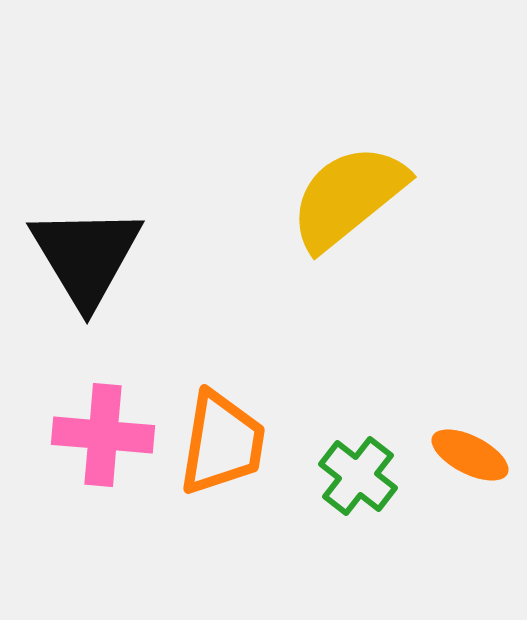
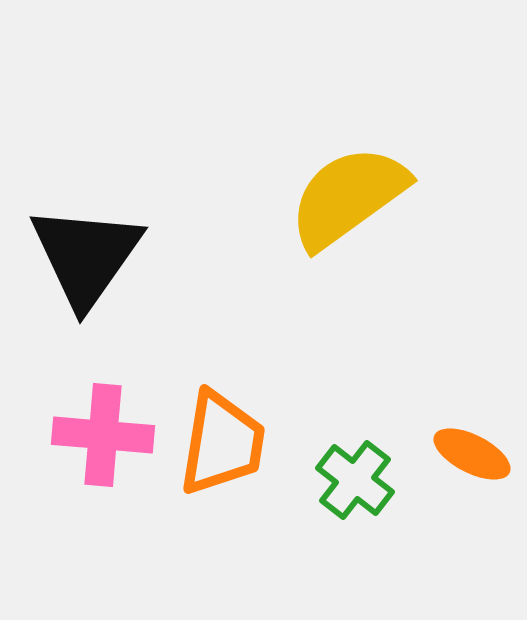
yellow semicircle: rotated 3 degrees clockwise
black triangle: rotated 6 degrees clockwise
orange ellipse: moved 2 px right, 1 px up
green cross: moved 3 px left, 4 px down
